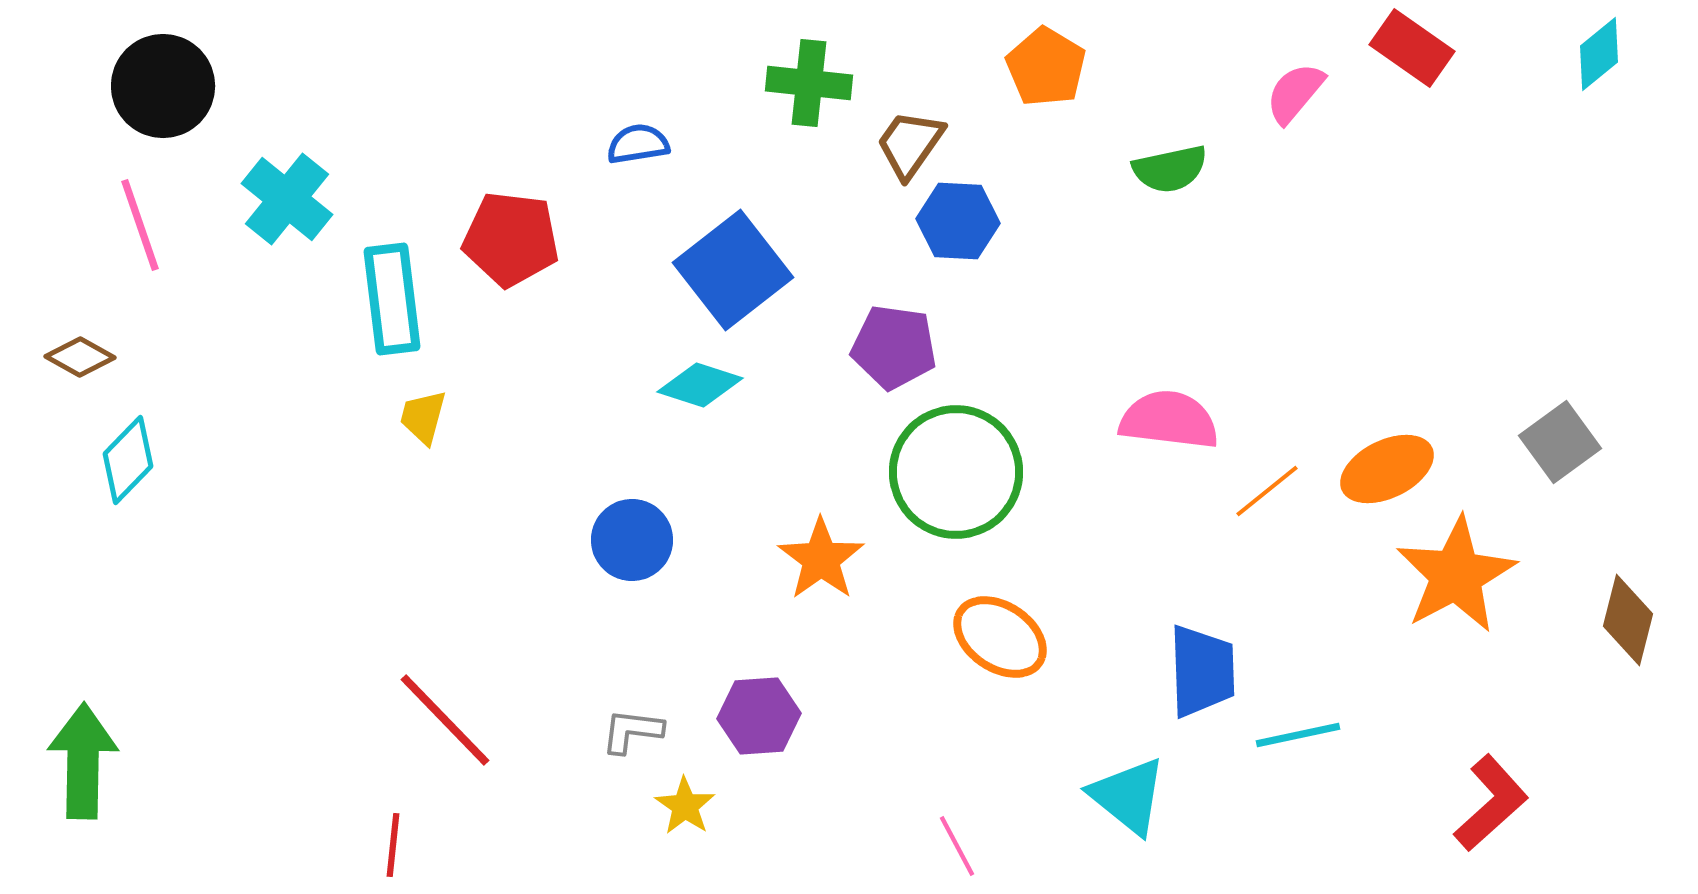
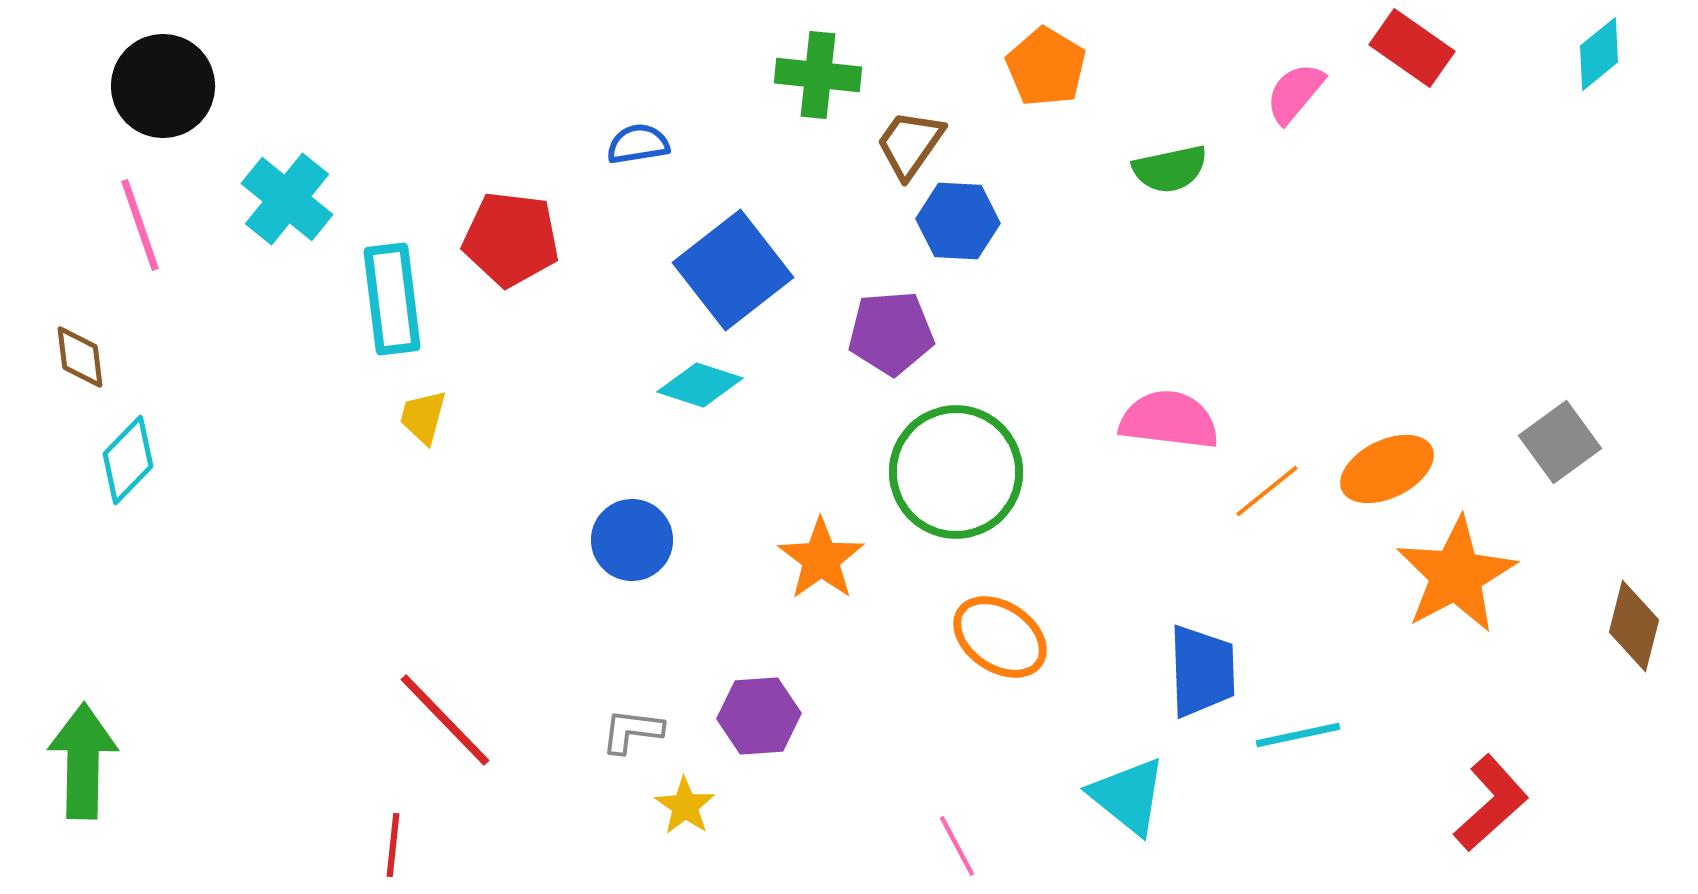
green cross at (809, 83): moved 9 px right, 8 px up
purple pentagon at (894, 347): moved 3 px left, 14 px up; rotated 12 degrees counterclockwise
brown diamond at (80, 357): rotated 54 degrees clockwise
brown diamond at (1628, 620): moved 6 px right, 6 px down
